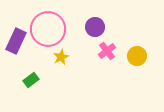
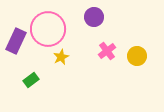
purple circle: moved 1 px left, 10 px up
